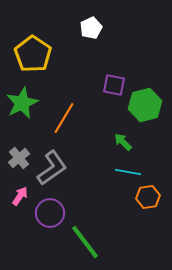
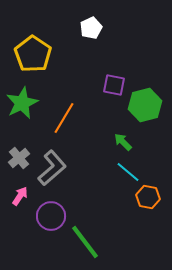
gray L-shape: rotated 6 degrees counterclockwise
cyan line: rotated 30 degrees clockwise
orange hexagon: rotated 20 degrees clockwise
purple circle: moved 1 px right, 3 px down
